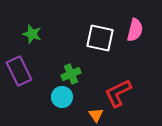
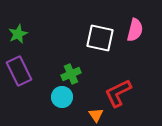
green star: moved 14 px left; rotated 30 degrees clockwise
